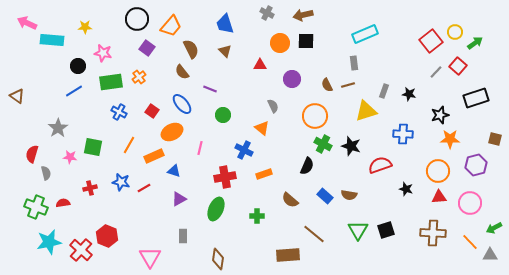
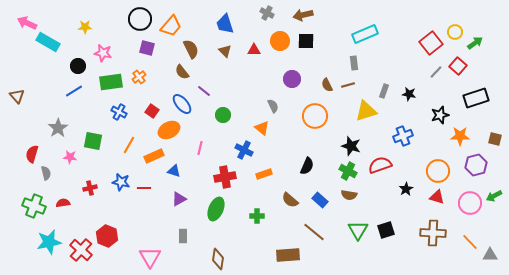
black circle at (137, 19): moved 3 px right
cyan rectangle at (52, 40): moved 4 px left, 2 px down; rotated 25 degrees clockwise
red square at (431, 41): moved 2 px down
orange circle at (280, 43): moved 2 px up
purple square at (147, 48): rotated 21 degrees counterclockwise
red triangle at (260, 65): moved 6 px left, 15 px up
purple line at (210, 89): moved 6 px left, 2 px down; rotated 16 degrees clockwise
brown triangle at (17, 96): rotated 14 degrees clockwise
orange ellipse at (172, 132): moved 3 px left, 2 px up
blue cross at (403, 134): moved 2 px down; rotated 24 degrees counterclockwise
orange star at (450, 139): moved 10 px right, 3 px up
green cross at (323, 144): moved 25 px right, 27 px down
green square at (93, 147): moved 6 px up
red line at (144, 188): rotated 32 degrees clockwise
black star at (406, 189): rotated 24 degrees clockwise
blue rectangle at (325, 196): moved 5 px left, 4 px down
red triangle at (439, 197): moved 2 px left; rotated 21 degrees clockwise
green cross at (36, 207): moved 2 px left, 1 px up
green arrow at (494, 228): moved 32 px up
brown line at (314, 234): moved 2 px up
